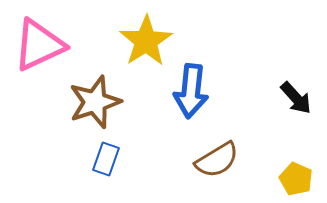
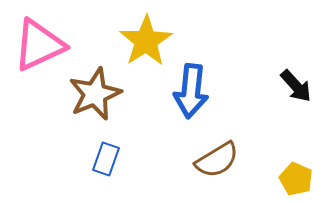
black arrow: moved 12 px up
brown star: moved 8 px up; rotated 4 degrees counterclockwise
